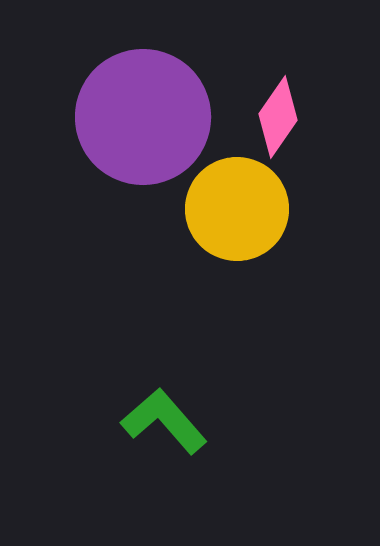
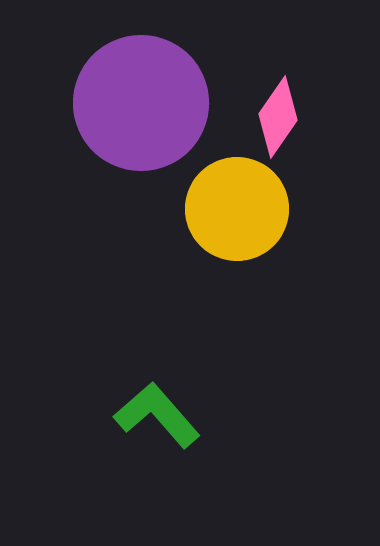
purple circle: moved 2 px left, 14 px up
green L-shape: moved 7 px left, 6 px up
